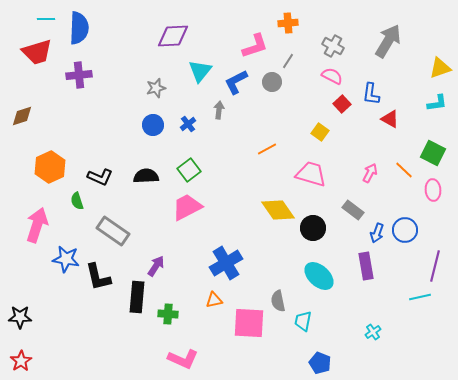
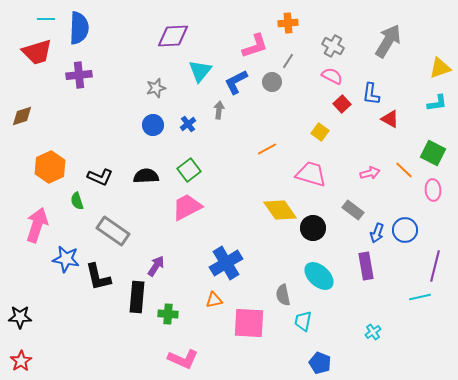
pink arrow at (370, 173): rotated 48 degrees clockwise
yellow diamond at (278, 210): moved 2 px right
gray semicircle at (278, 301): moved 5 px right, 6 px up
